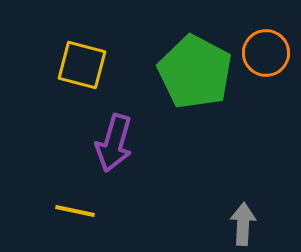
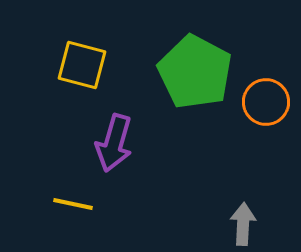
orange circle: moved 49 px down
yellow line: moved 2 px left, 7 px up
